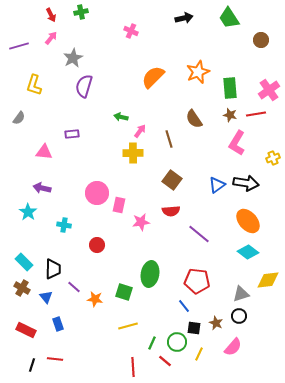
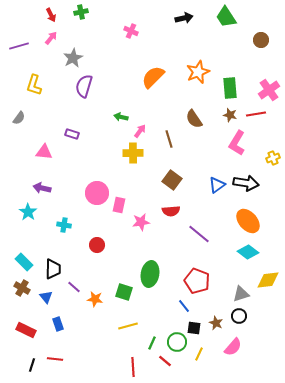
green trapezoid at (229, 18): moved 3 px left, 1 px up
purple rectangle at (72, 134): rotated 24 degrees clockwise
red pentagon at (197, 281): rotated 15 degrees clockwise
